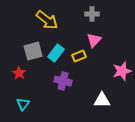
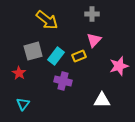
cyan rectangle: moved 3 px down
pink star: moved 3 px left, 5 px up
